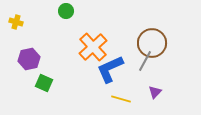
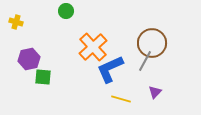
green square: moved 1 px left, 6 px up; rotated 18 degrees counterclockwise
